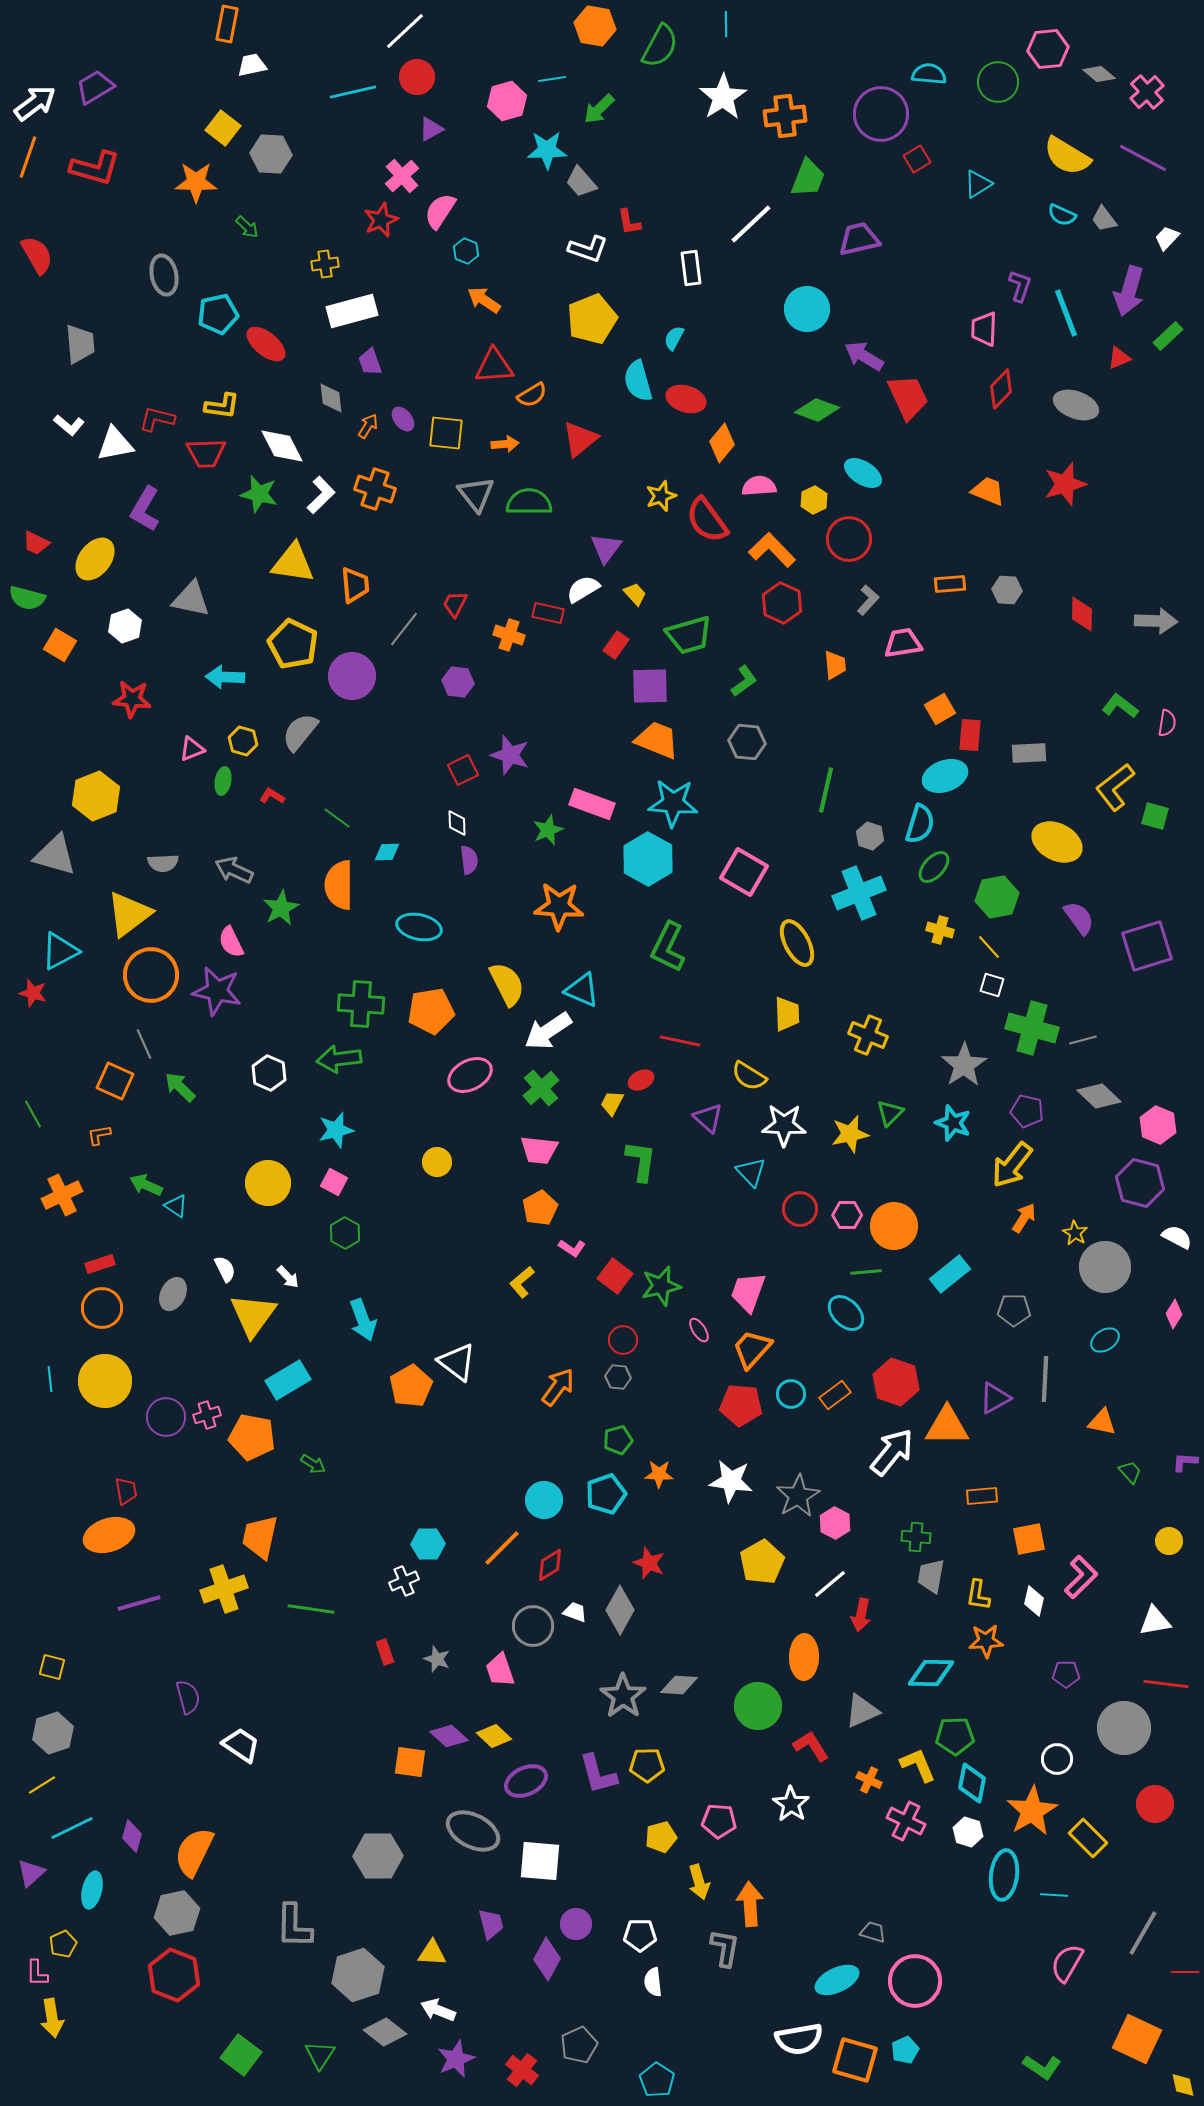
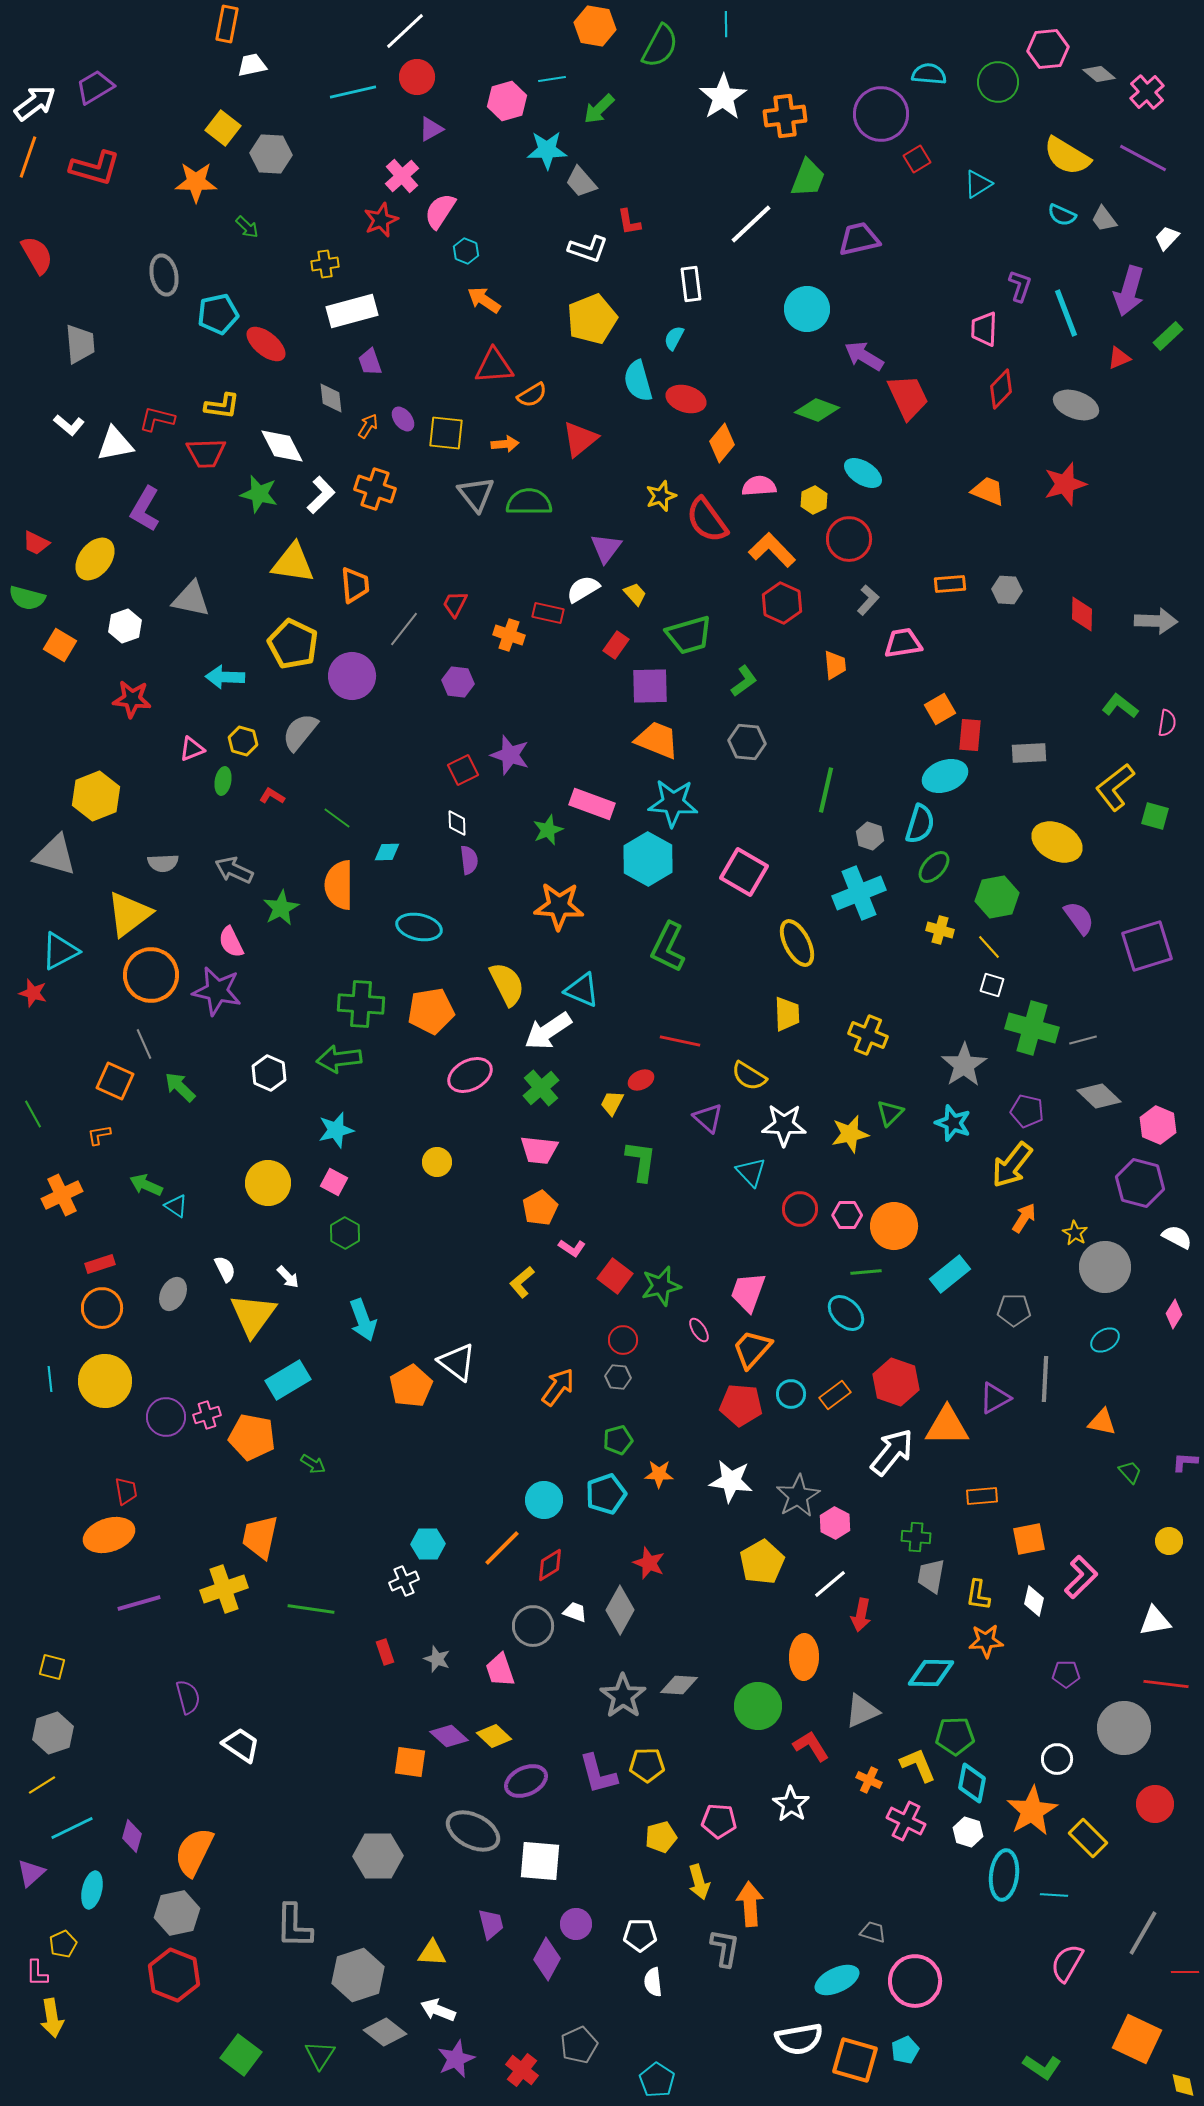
white rectangle at (691, 268): moved 16 px down
